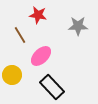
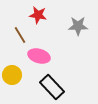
pink ellipse: moved 2 px left; rotated 60 degrees clockwise
